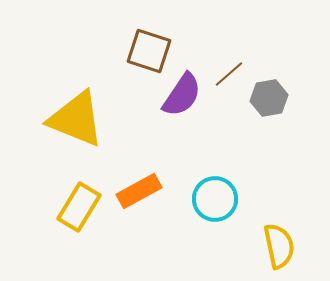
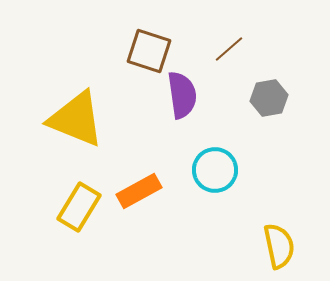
brown line: moved 25 px up
purple semicircle: rotated 42 degrees counterclockwise
cyan circle: moved 29 px up
